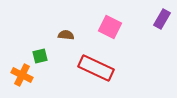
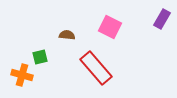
brown semicircle: moved 1 px right
green square: moved 1 px down
red rectangle: rotated 24 degrees clockwise
orange cross: rotated 10 degrees counterclockwise
